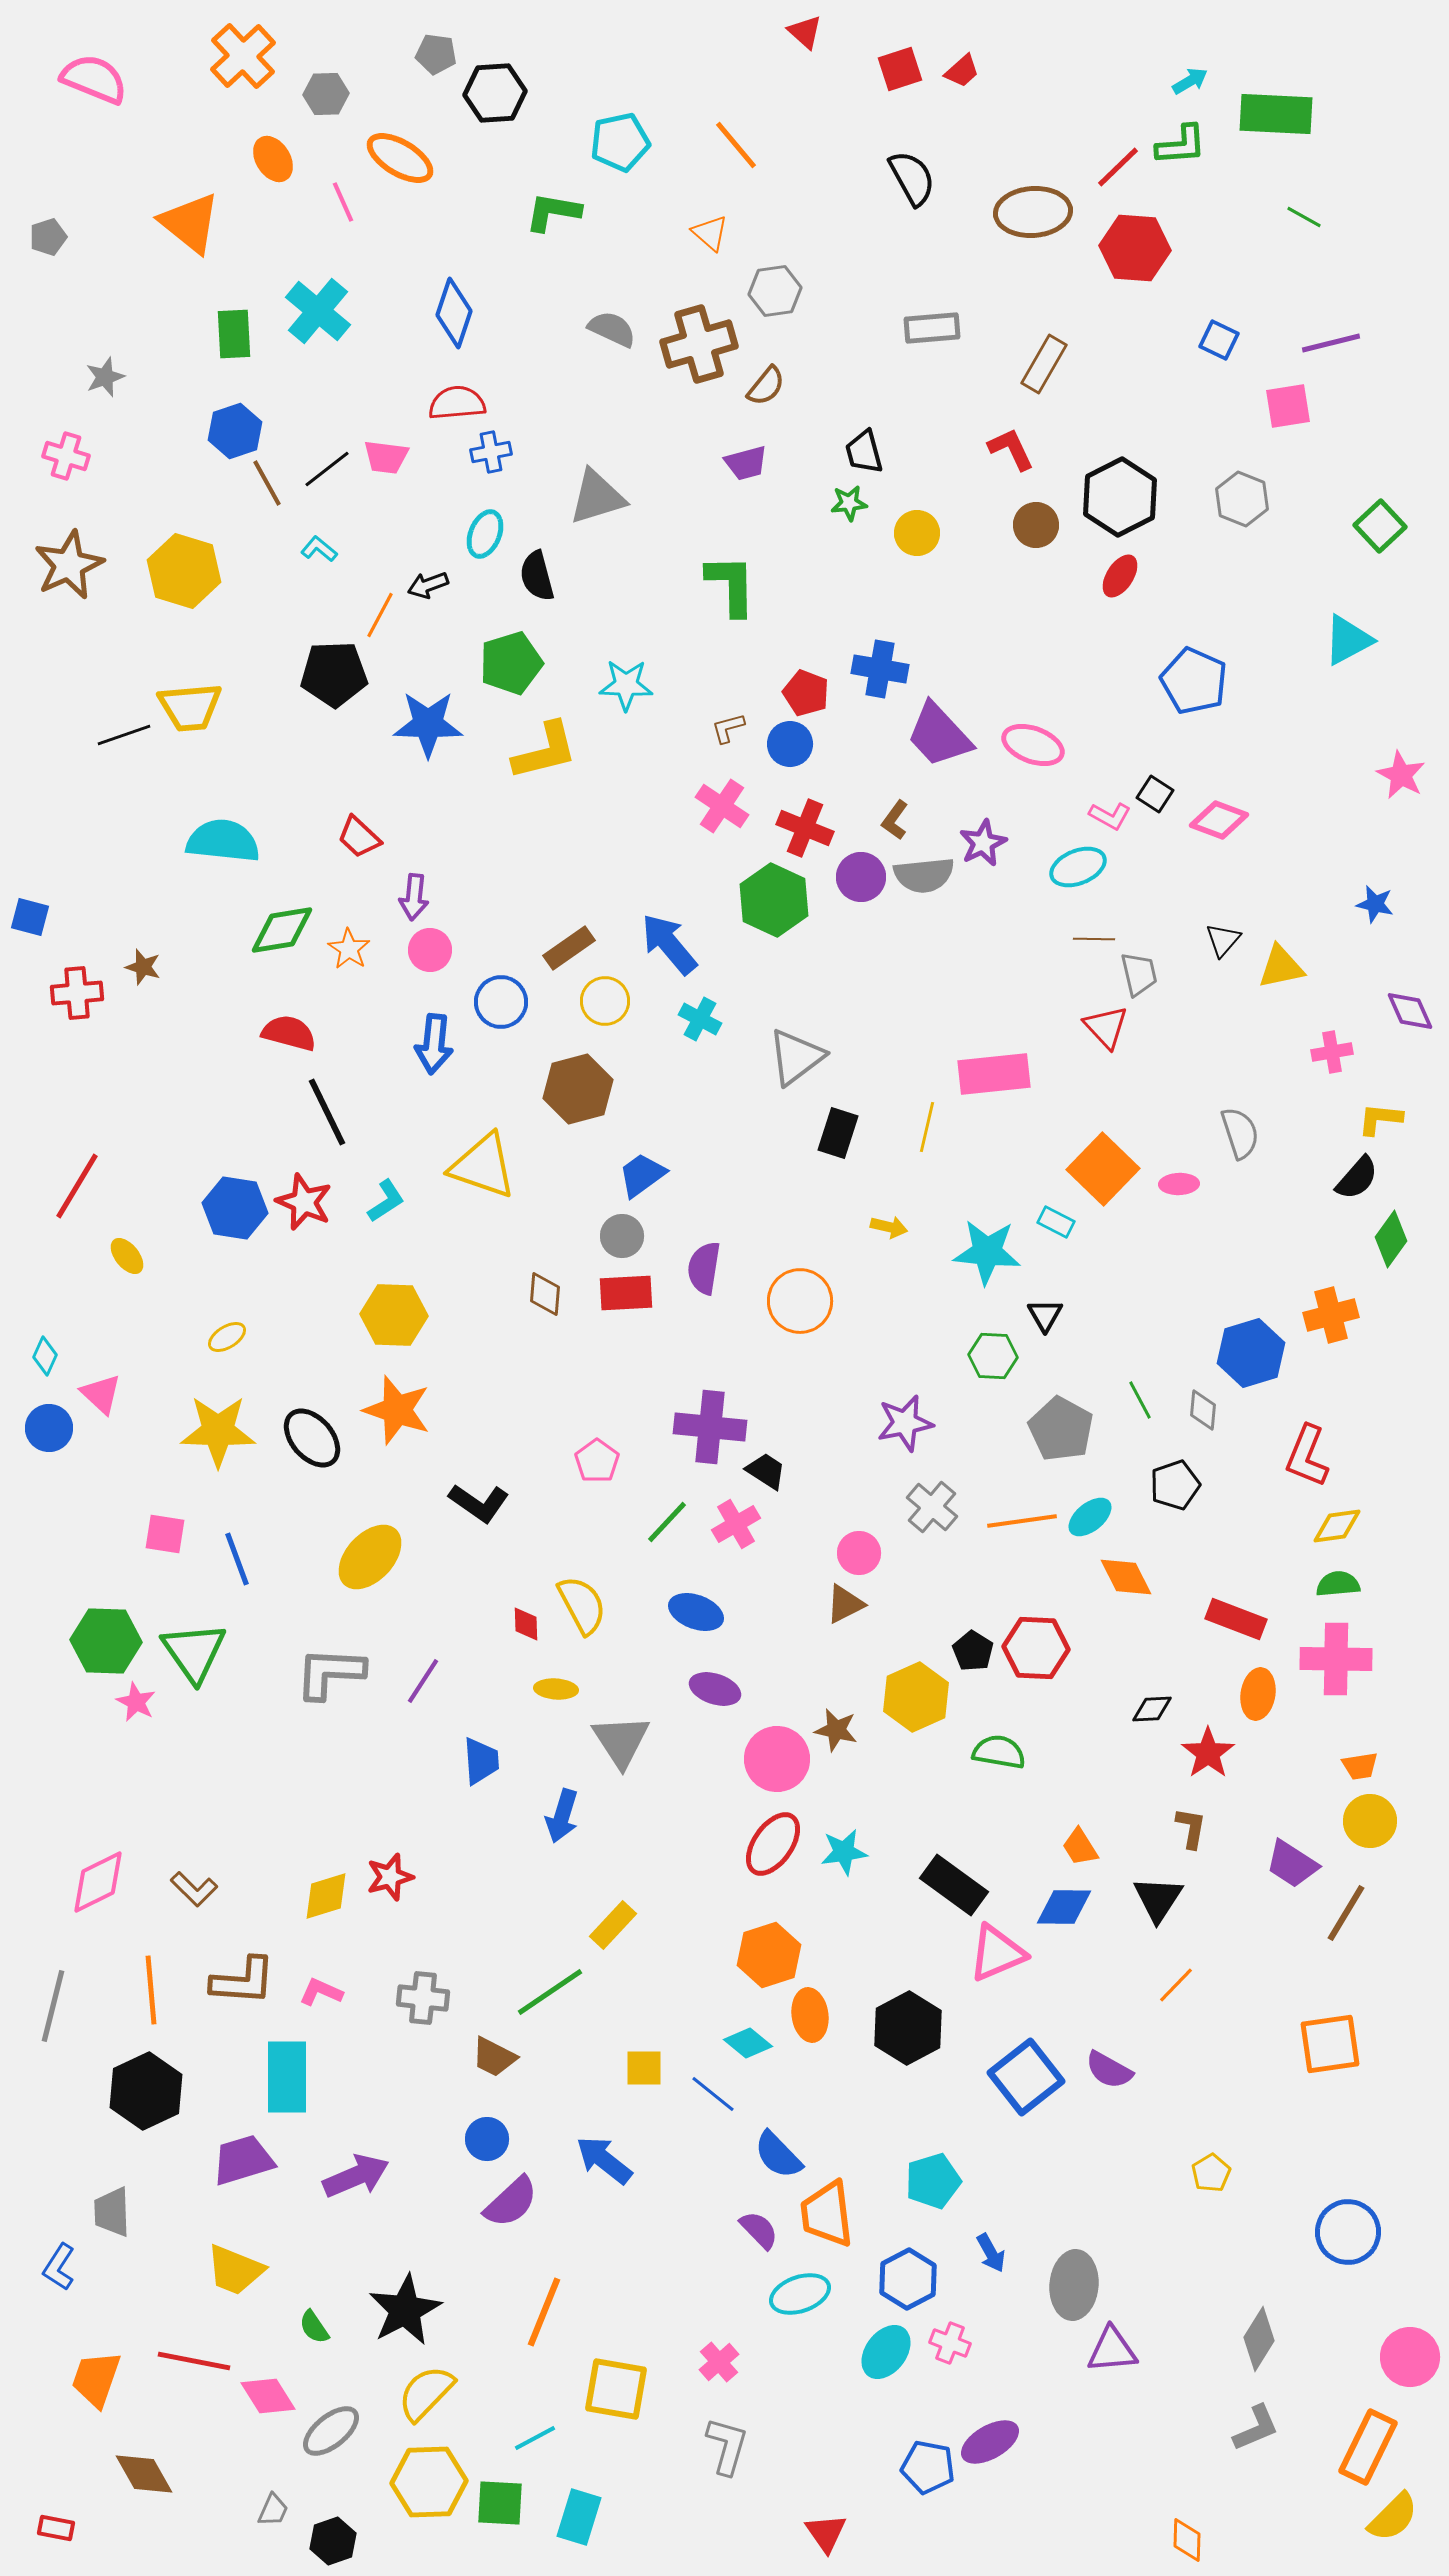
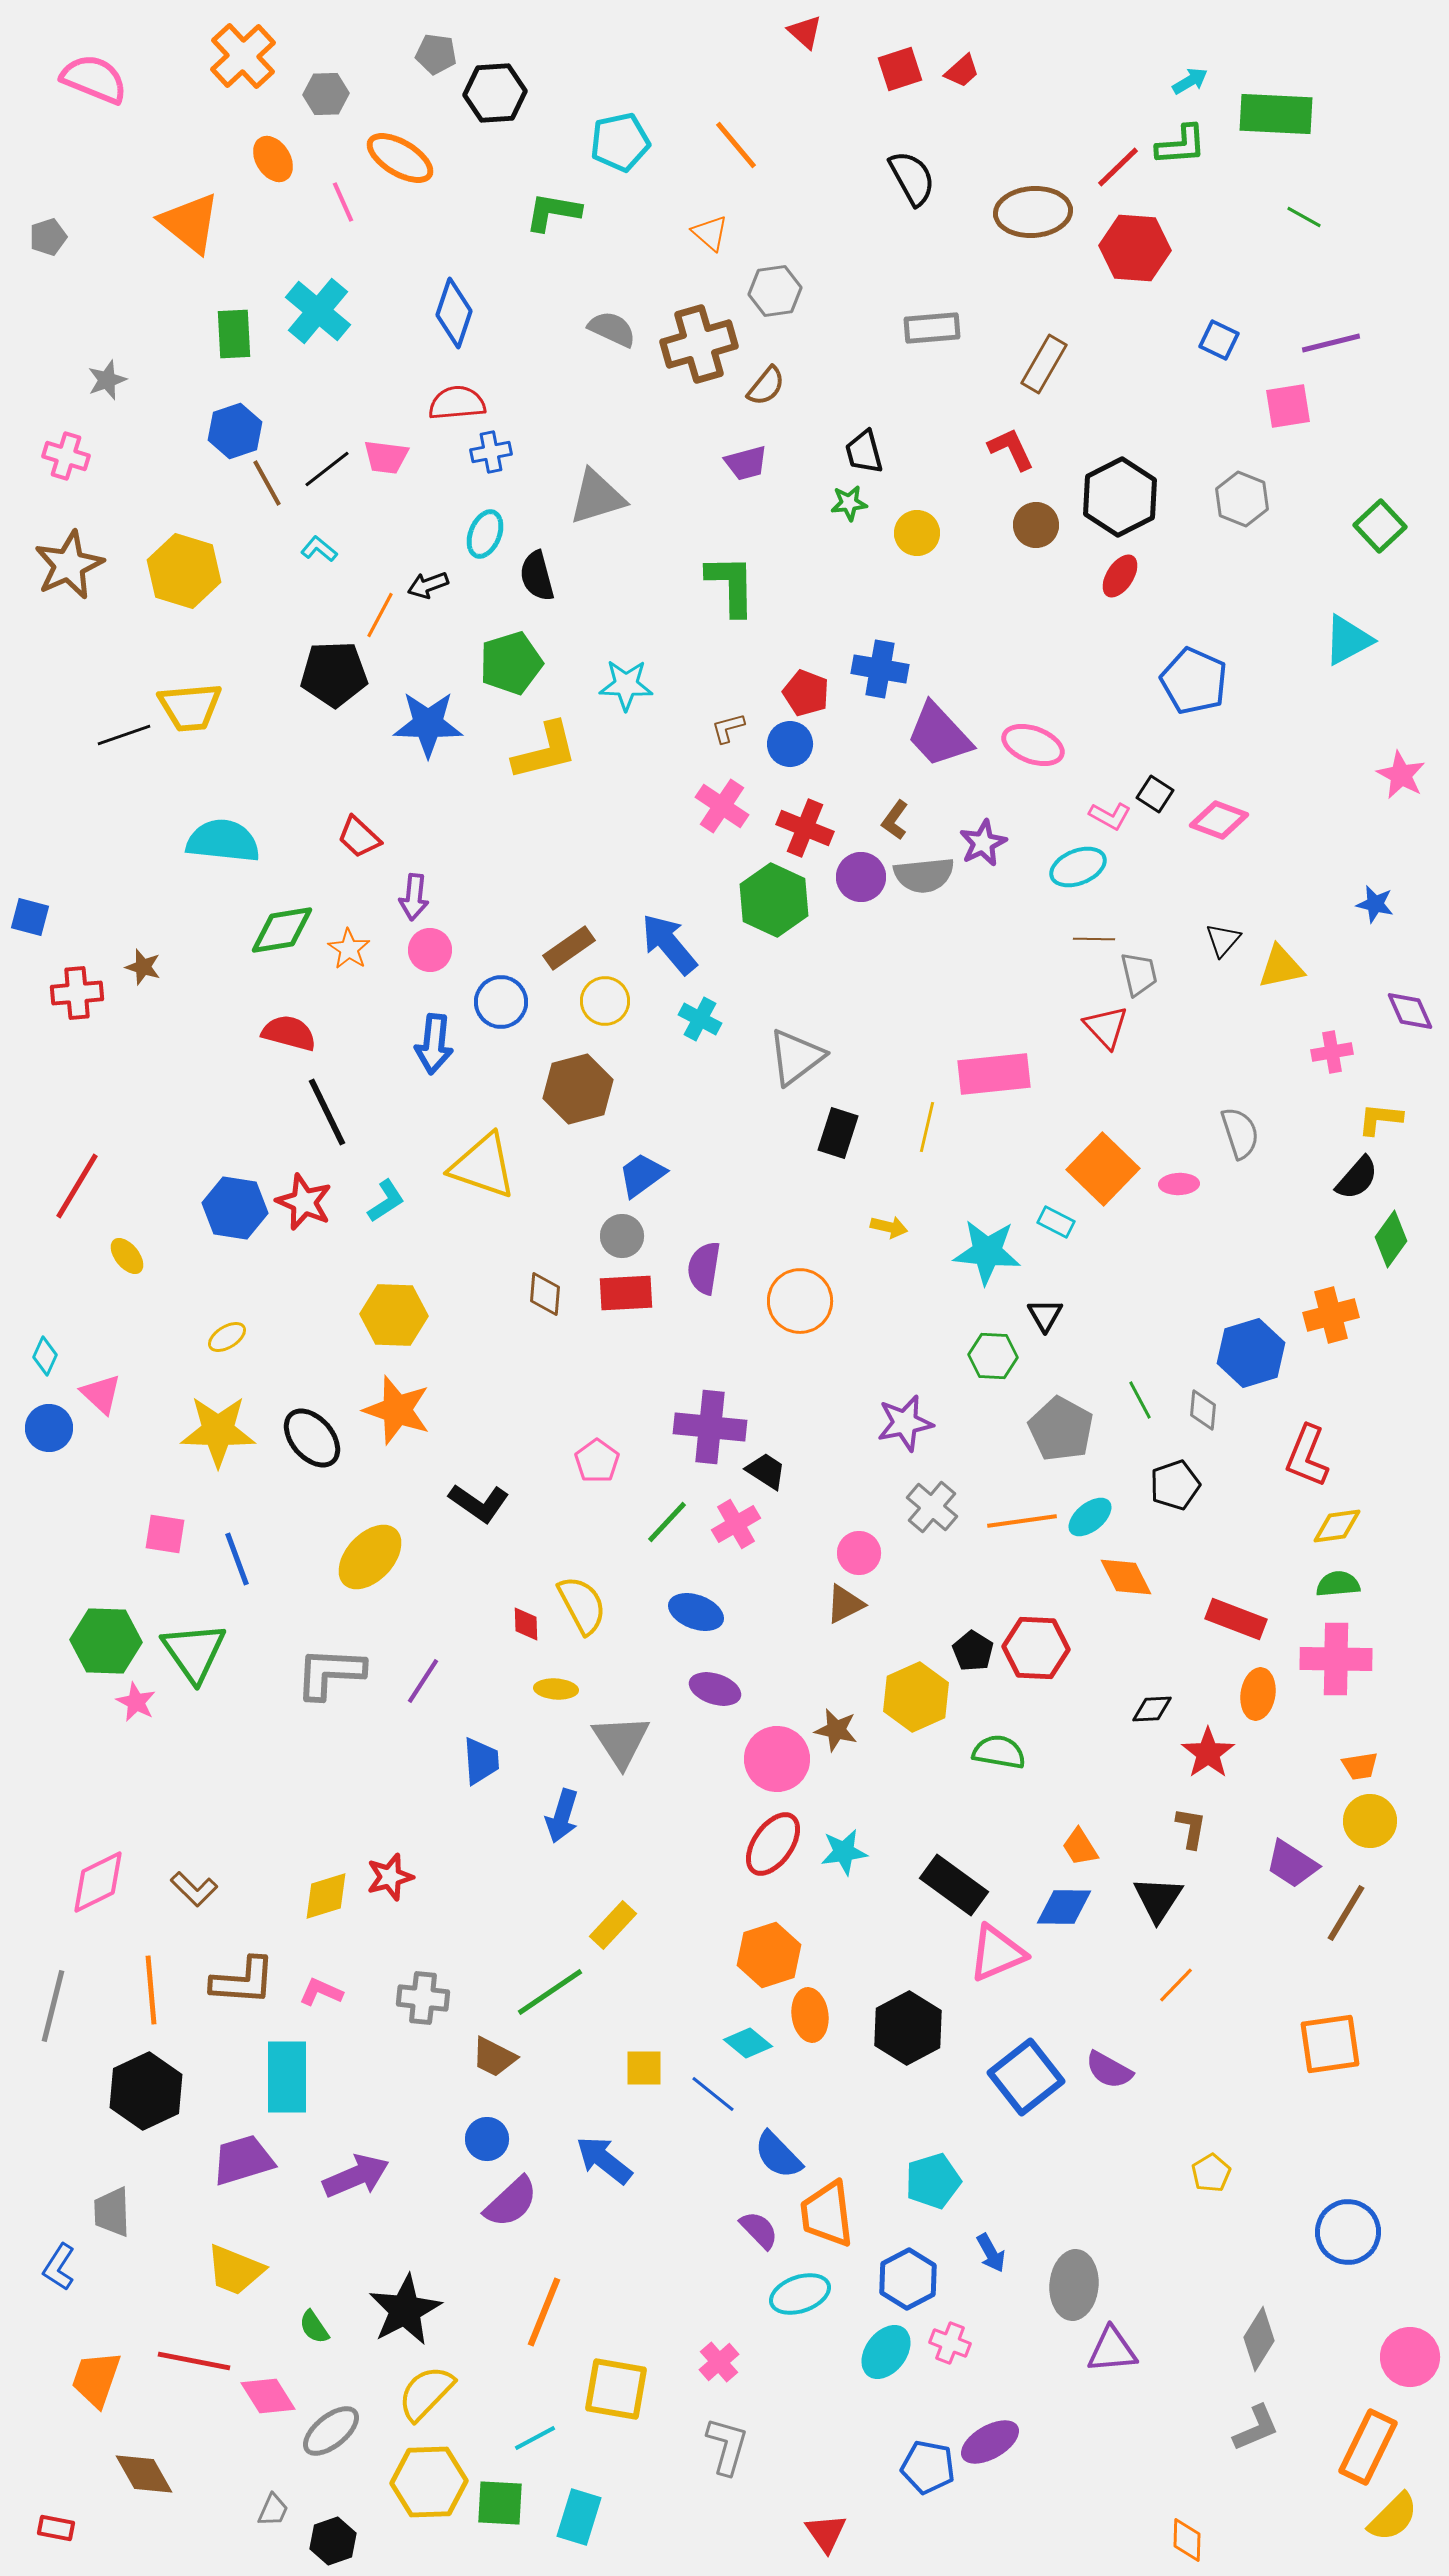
gray star at (105, 377): moved 2 px right, 3 px down
